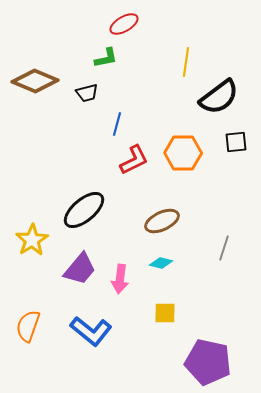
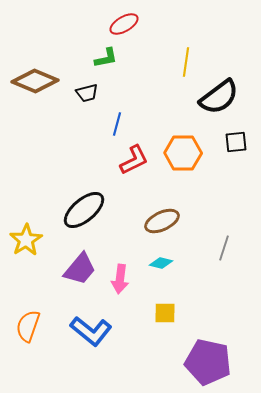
yellow star: moved 6 px left
